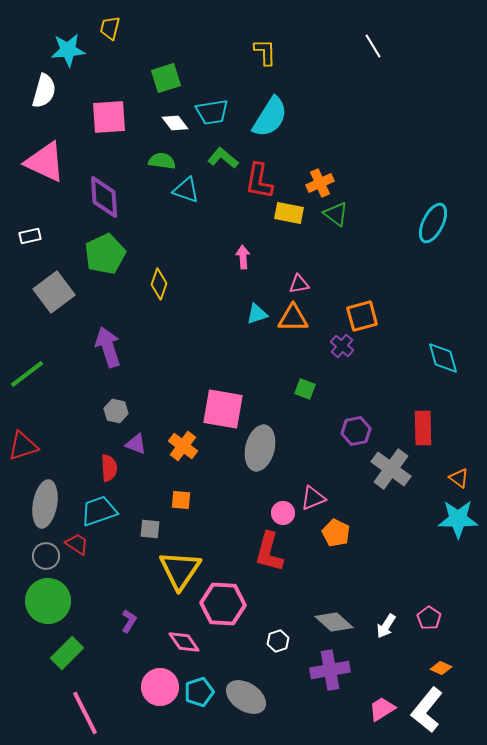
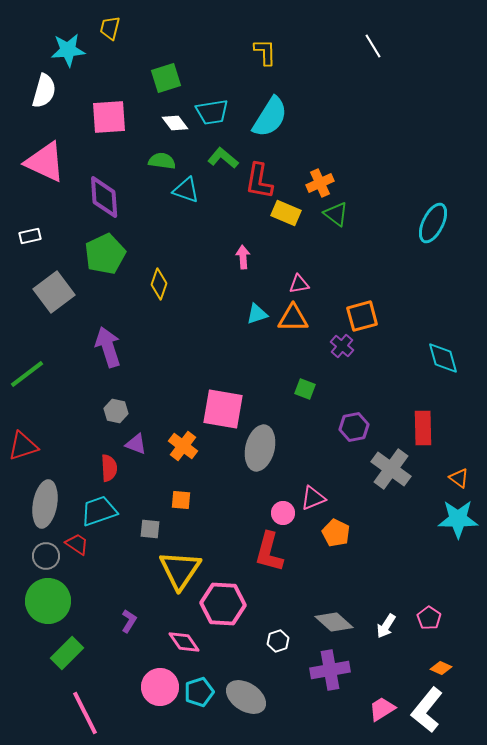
yellow rectangle at (289, 213): moved 3 px left; rotated 12 degrees clockwise
purple hexagon at (356, 431): moved 2 px left, 4 px up
